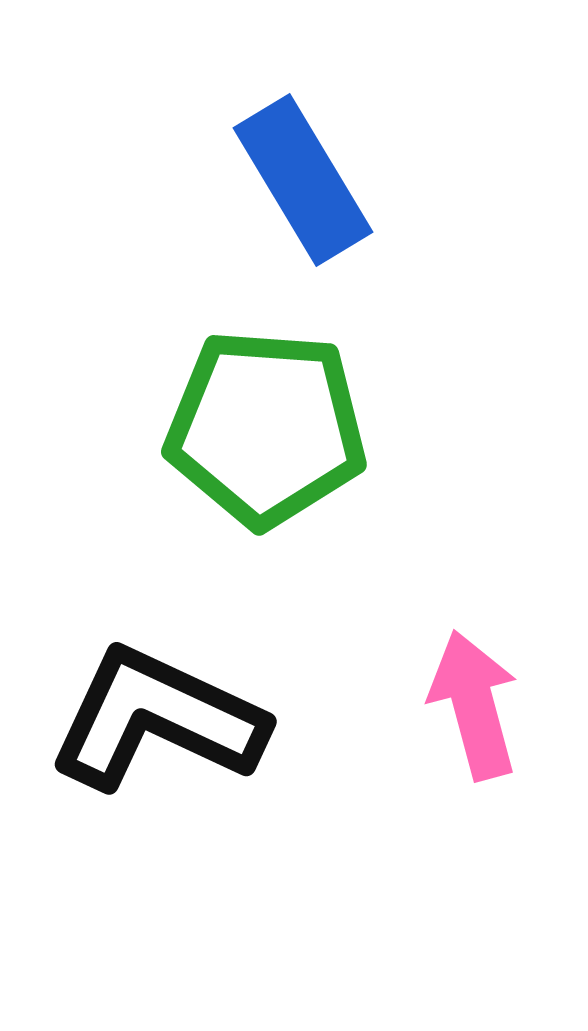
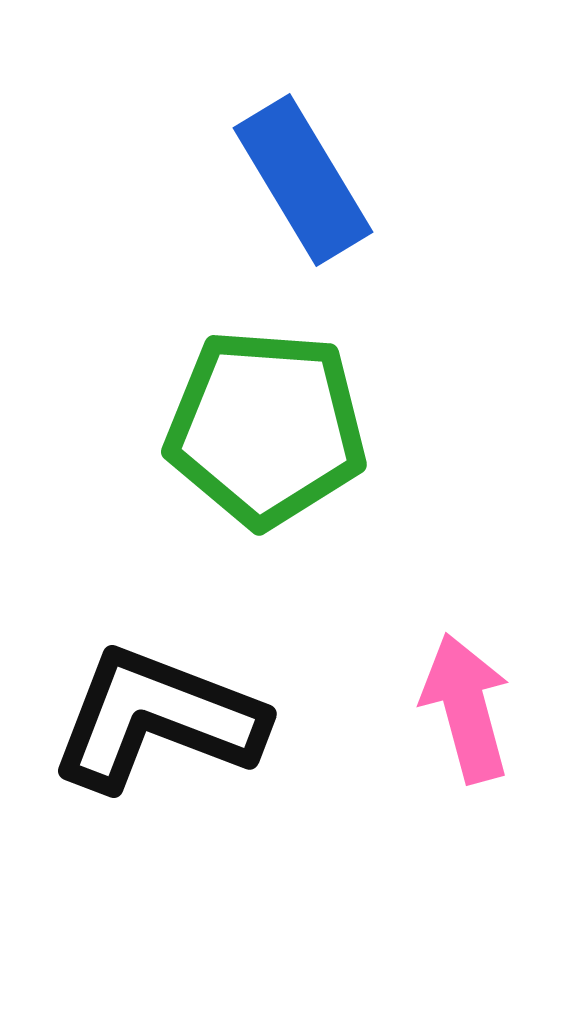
pink arrow: moved 8 px left, 3 px down
black L-shape: rotated 4 degrees counterclockwise
